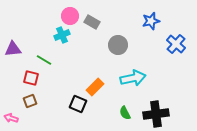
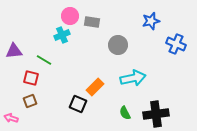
gray rectangle: rotated 21 degrees counterclockwise
blue cross: rotated 18 degrees counterclockwise
purple triangle: moved 1 px right, 2 px down
